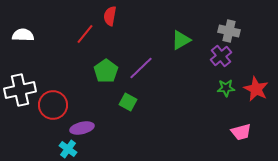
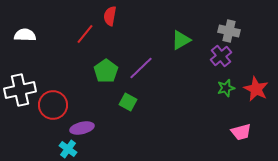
white semicircle: moved 2 px right
green star: rotated 12 degrees counterclockwise
